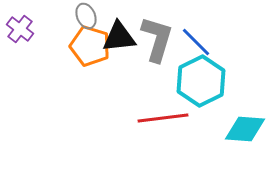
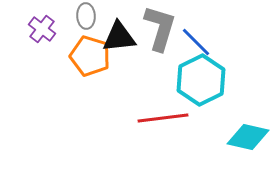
gray ellipse: rotated 20 degrees clockwise
purple cross: moved 22 px right
gray L-shape: moved 3 px right, 11 px up
orange pentagon: moved 10 px down
cyan hexagon: moved 1 px up
cyan diamond: moved 3 px right, 8 px down; rotated 9 degrees clockwise
